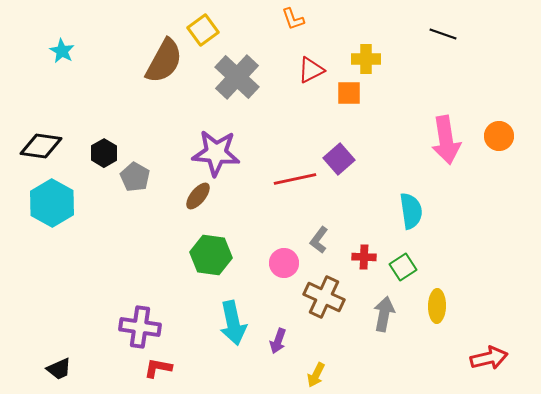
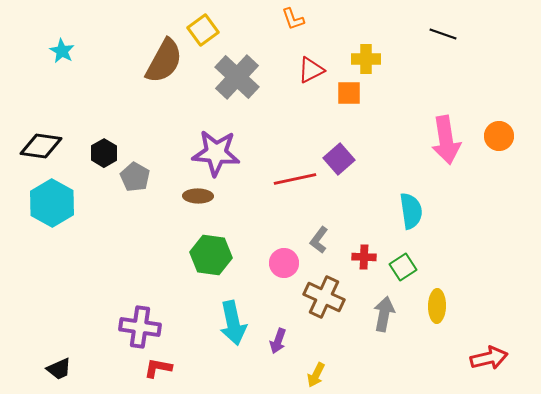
brown ellipse: rotated 52 degrees clockwise
